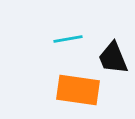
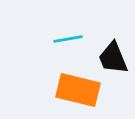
orange rectangle: rotated 6 degrees clockwise
